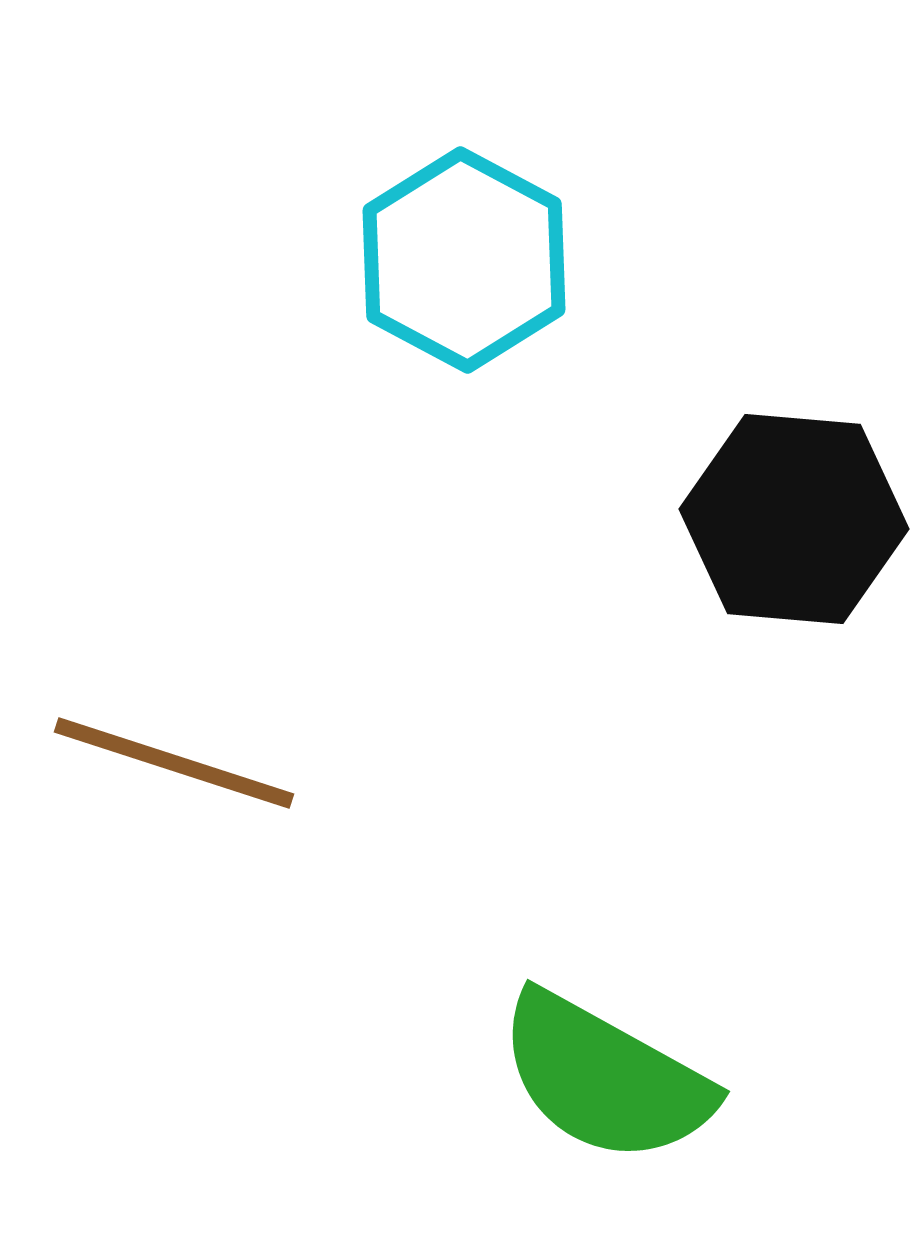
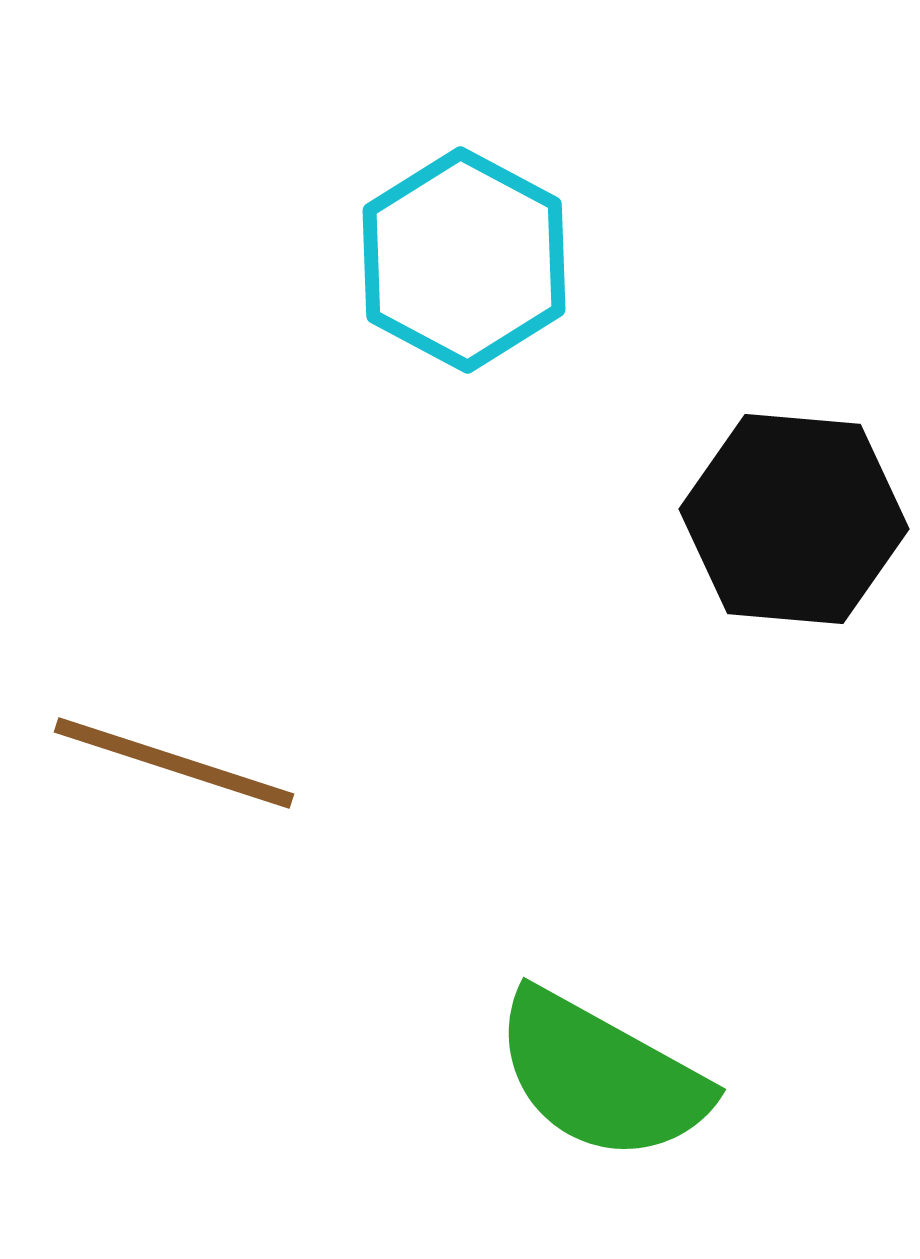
green semicircle: moved 4 px left, 2 px up
